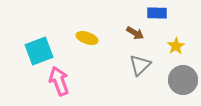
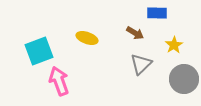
yellow star: moved 2 px left, 1 px up
gray triangle: moved 1 px right, 1 px up
gray circle: moved 1 px right, 1 px up
